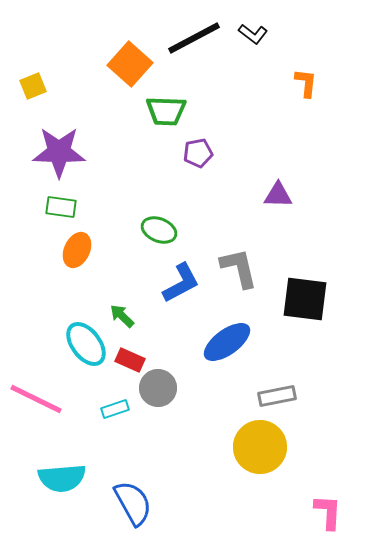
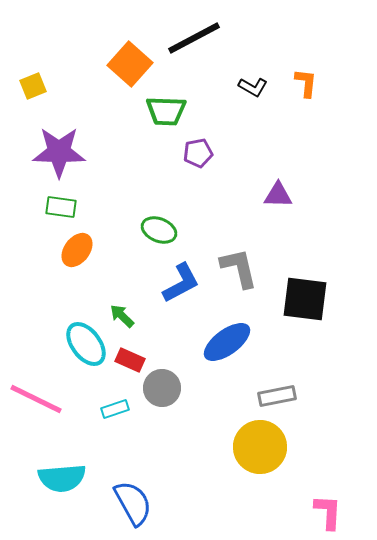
black L-shape: moved 53 px down; rotated 8 degrees counterclockwise
orange ellipse: rotated 12 degrees clockwise
gray circle: moved 4 px right
